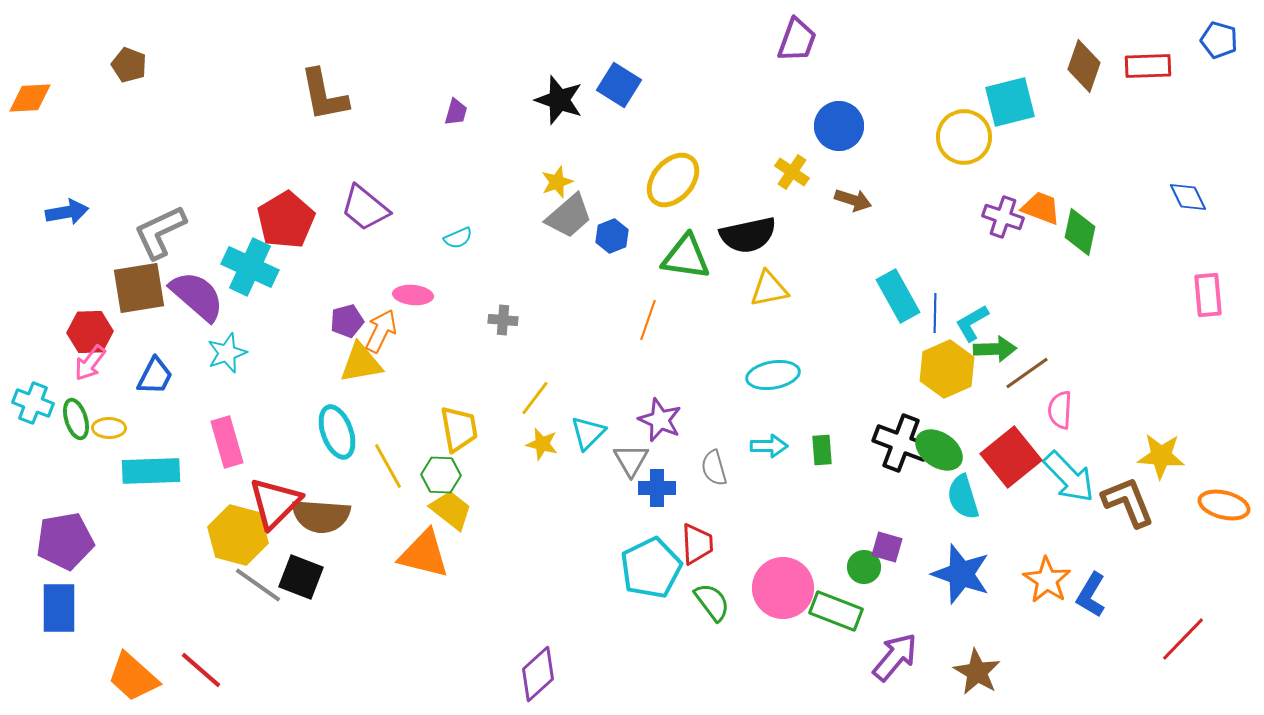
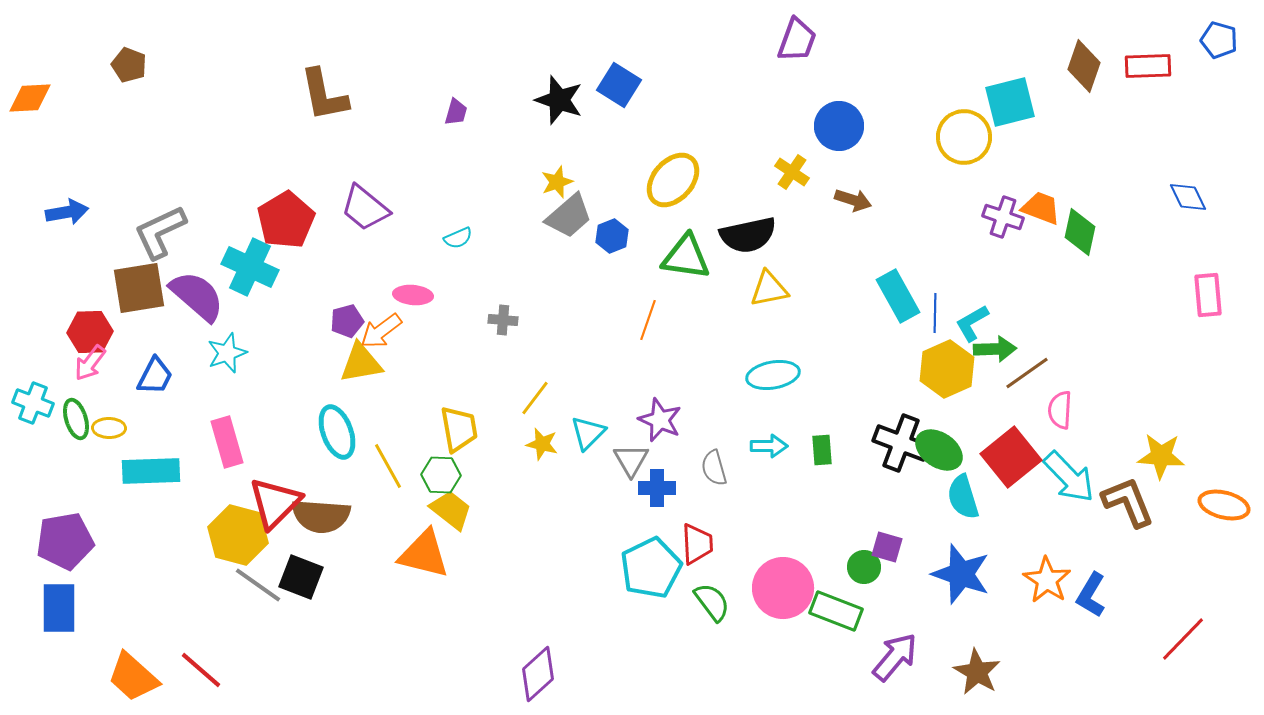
orange arrow at (381, 331): rotated 153 degrees counterclockwise
